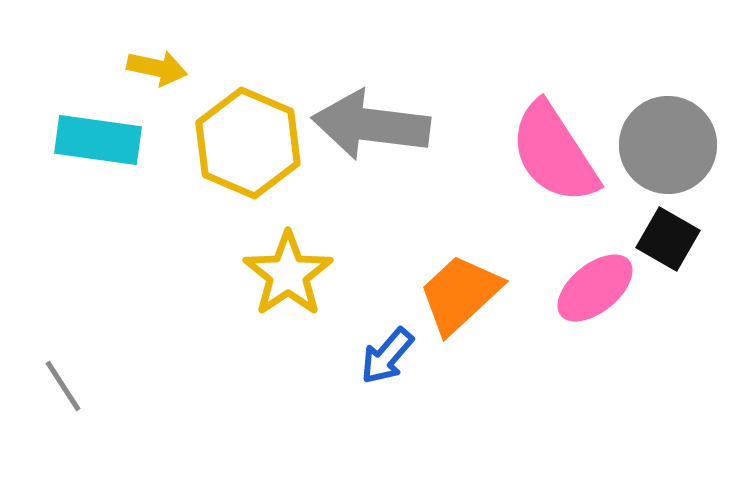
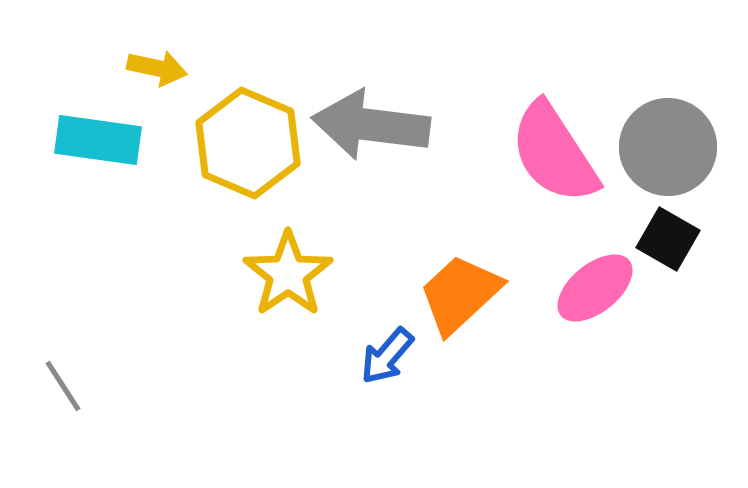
gray circle: moved 2 px down
